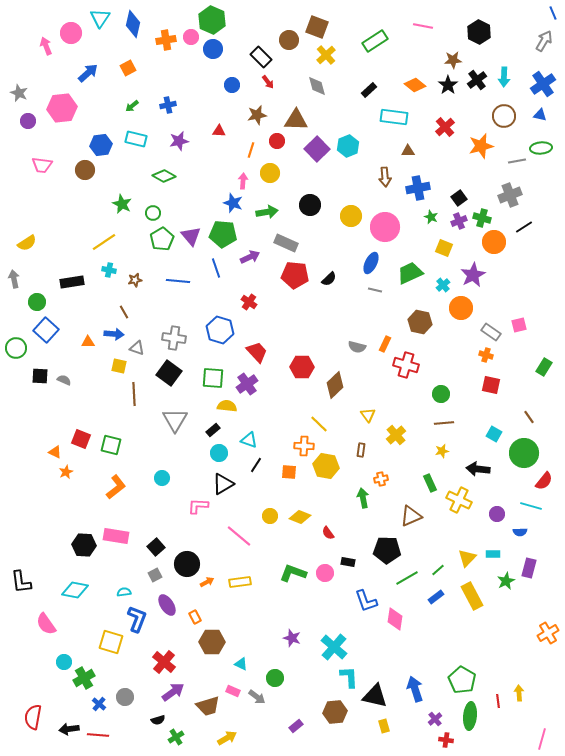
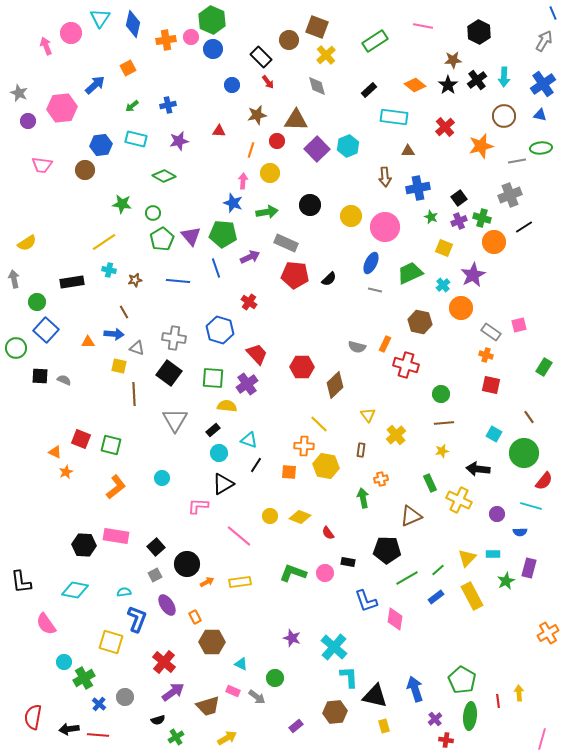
blue arrow at (88, 73): moved 7 px right, 12 px down
green star at (122, 204): rotated 18 degrees counterclockwise
red trapezoid at (257, 352): moved 2 px down
